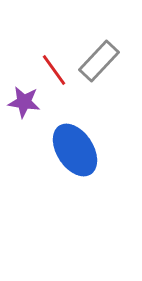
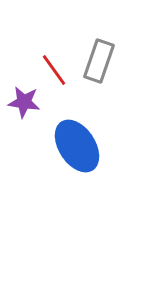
gray rectangle: rotated 24 degrees counterclockwise
blue ellipse: moved 2 px right, 4 px up
